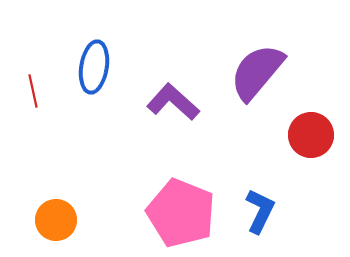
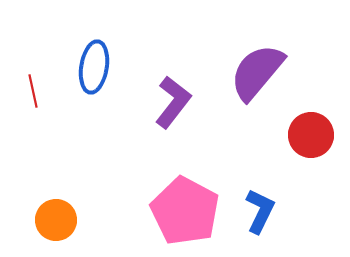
purple L-shape: rotated 86 degrees clockwise
pink pentagon: moved 4 px right, 2 px up; rotated 6 degrees clockwise
